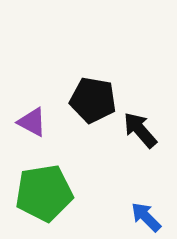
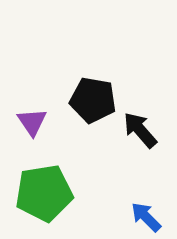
purple triangle: rotated 28 degrees clockwise
